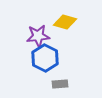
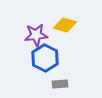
yellow diamond: moved 3 px down
purple star: moved 2 px left, 1 px up
